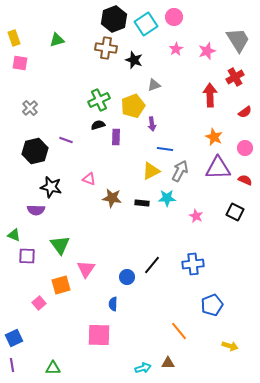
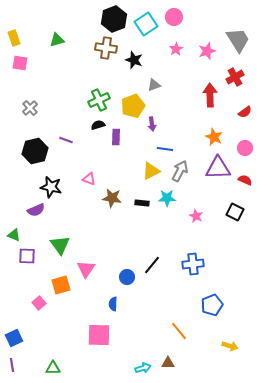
purple semicircle at (36, 210): rotated 24 degrees counterclockwise
